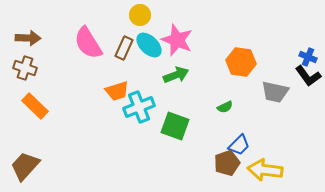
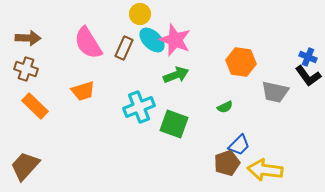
yellow circle: moved 1 px up
pink star: moved 2 px left
cyan ellipse: moved 3 px right, 5 px up
brown cross: moved 1 px right, 1 px down
orange trapezoid: moved 34 px left
green square: moved 1 px left, 2 px up
